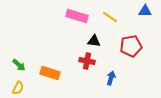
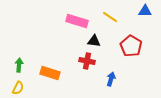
pink rectangle: moved 5 px down
red pentagon: rotated 30 degrees counterclockwise
green arrow: rotated 128 degrees counterclockwise
blue arrow: moved 1 px down
